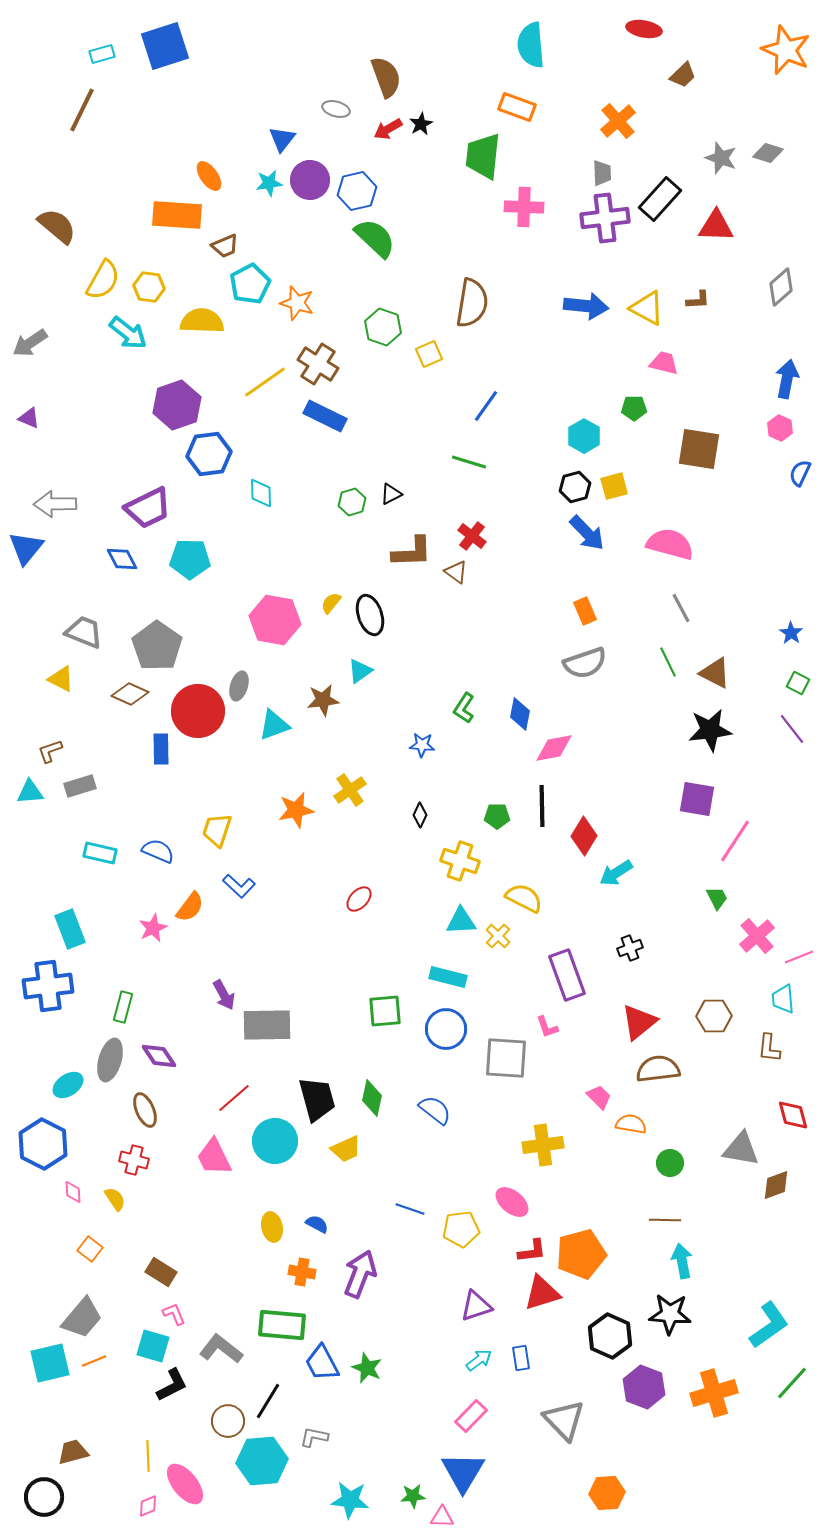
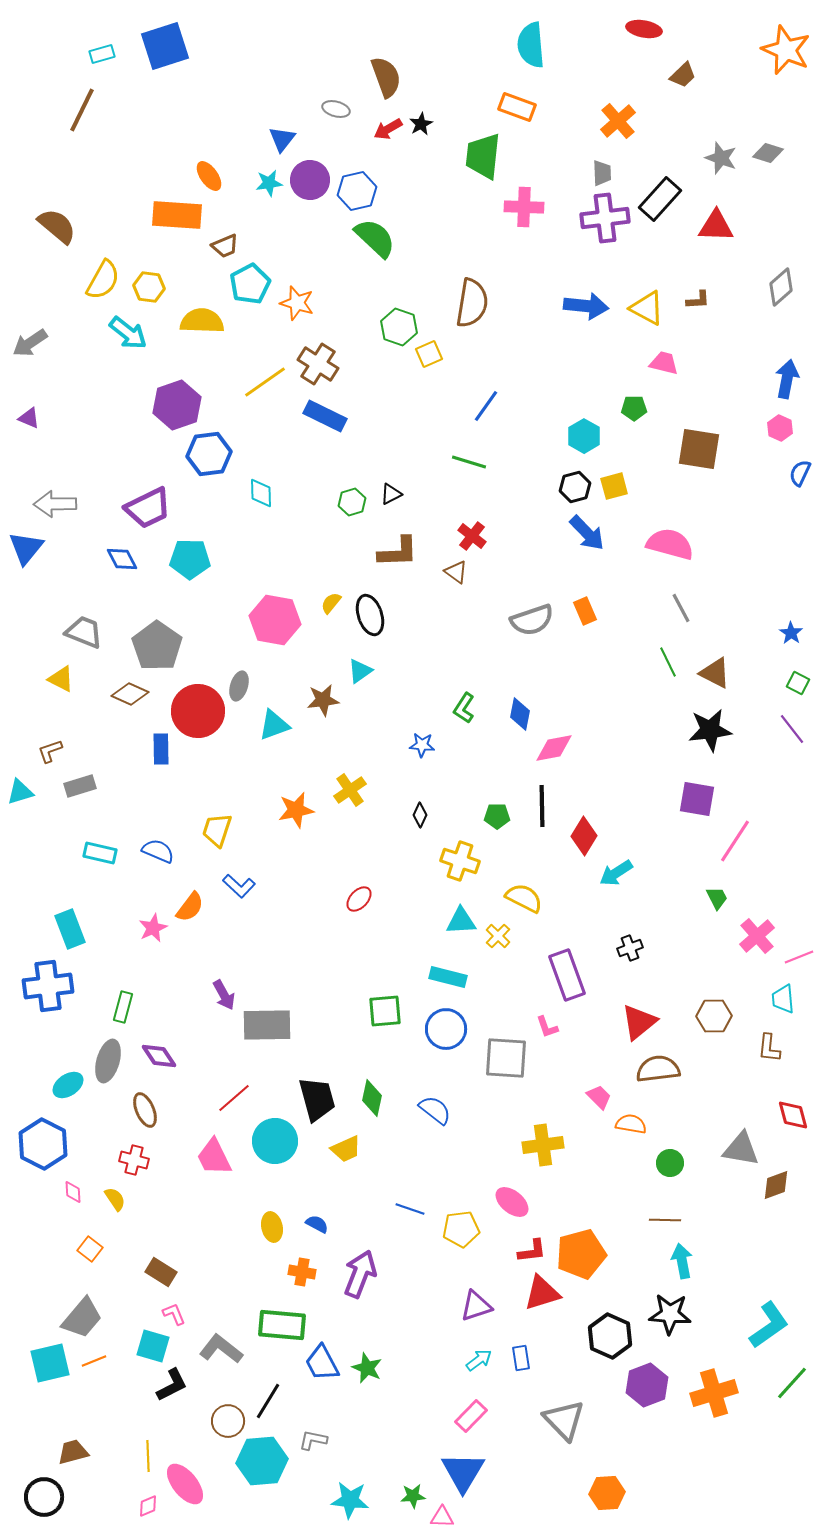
green hexagon at (383, 327): moved 16 px right
brown L-shape at (412, 552): moved 14 px left
gray semicircle at (585, 663): moved 53 px left, 43 px up
cyan triangle at (30, 792): moved 10 px left; rotated 12 degrees counterclockwise
gray ellipse at (110, 1060): moved 2 px left, 1 px down
purple hexagon at (644, 1387): moved 3 px right, 2 px up; rotated 18 degrees clockwise
gray L-shape at (314, 1437): moved 1 px left, 3 px down
